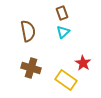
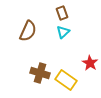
brown semicircle: rotated 35 degrees clockwise
red star: moved 7 px right
brown cross: moved 9 px right, 5 px down
